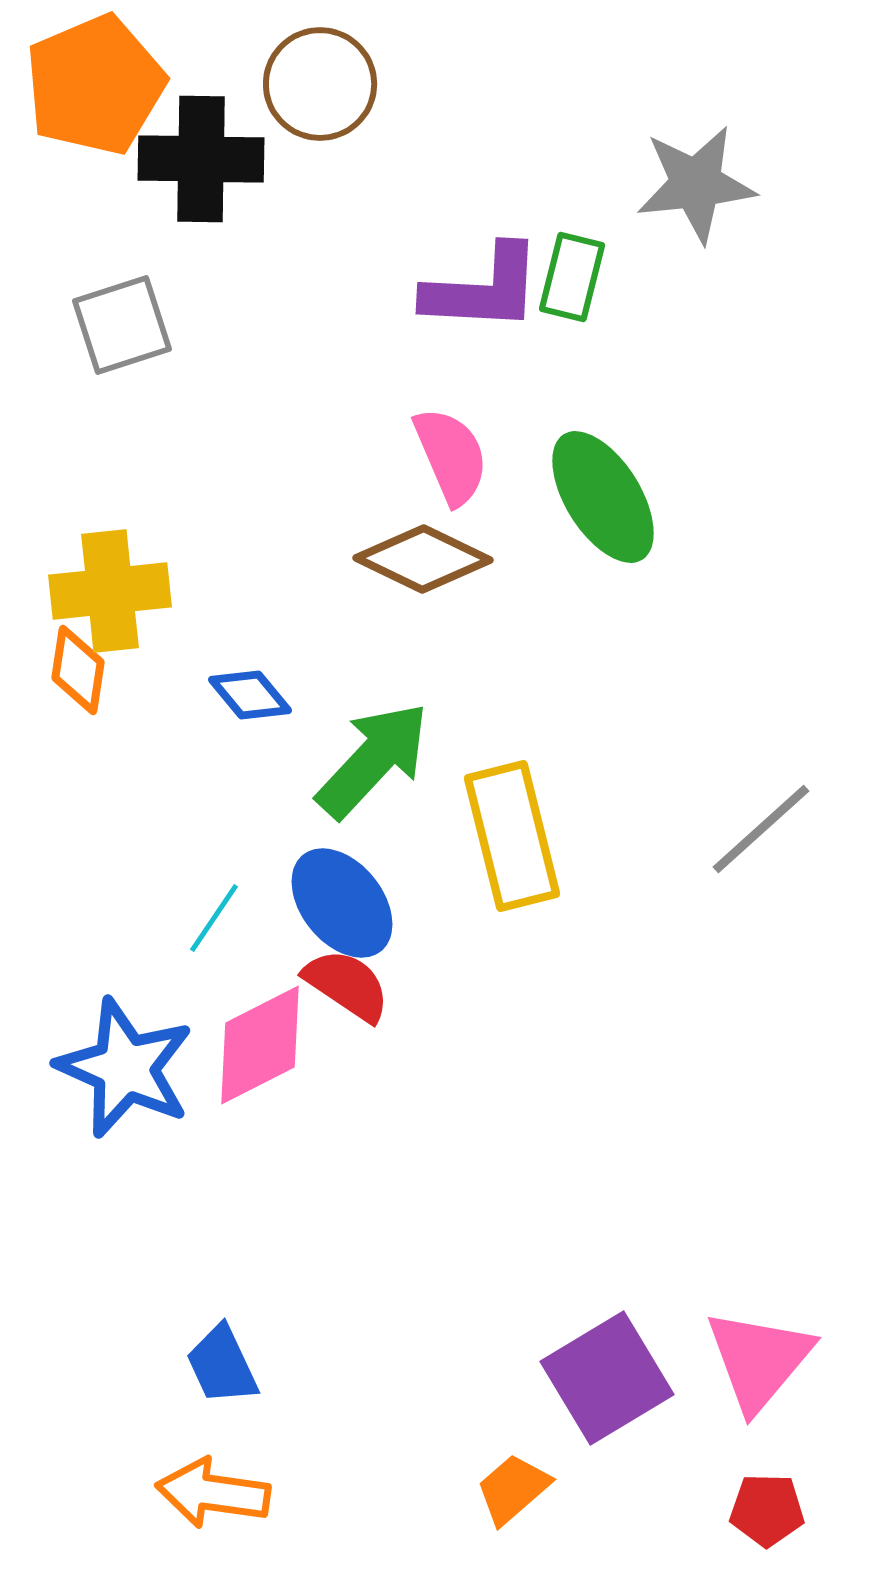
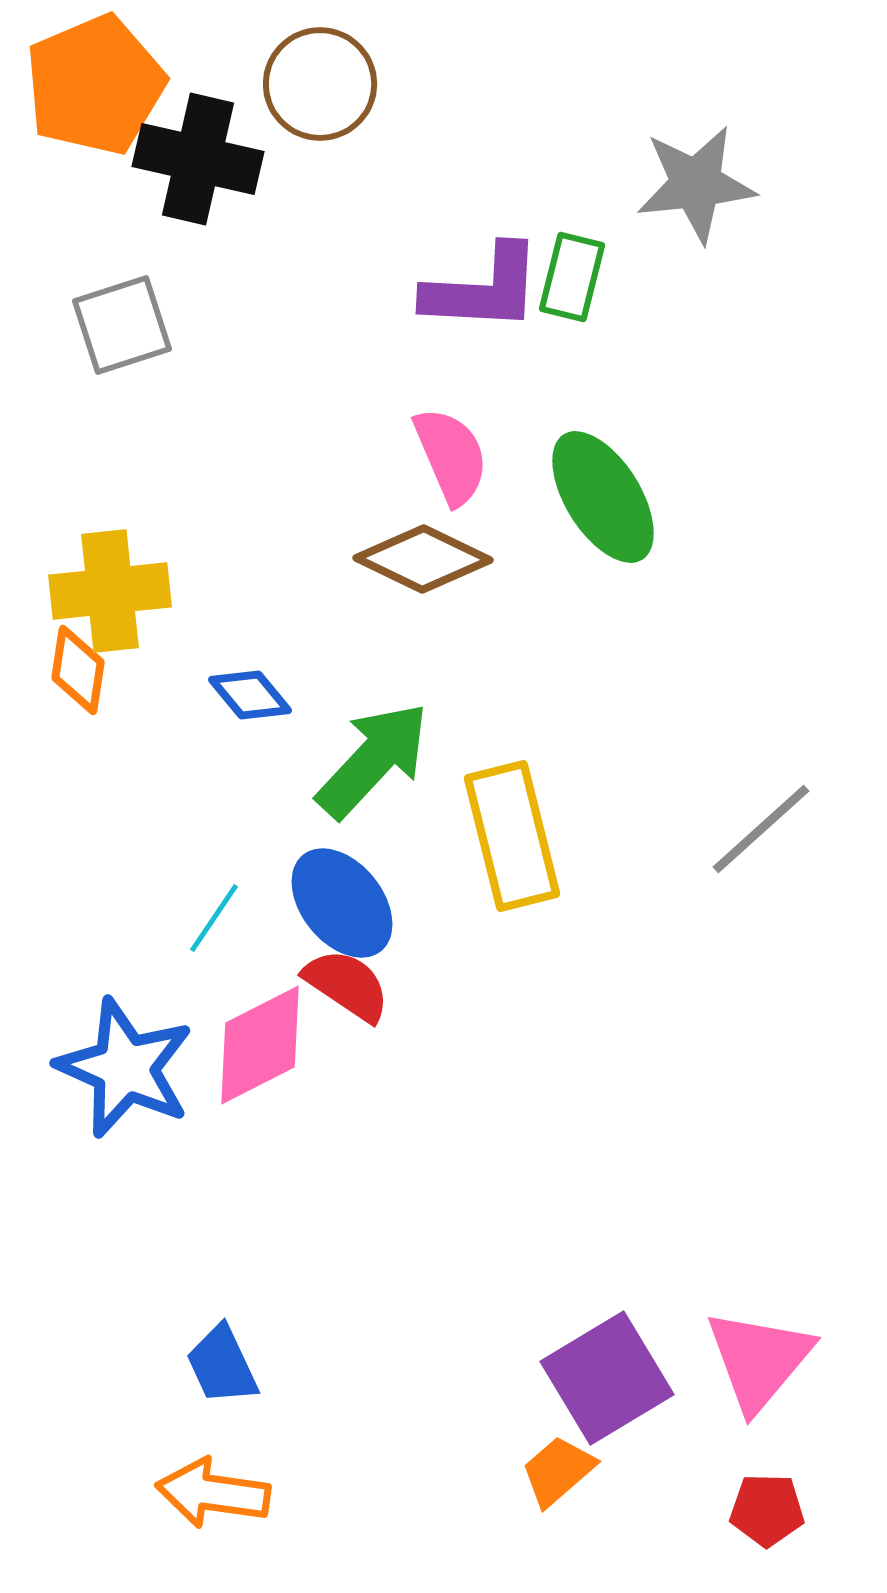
black cross: moved 3 px left; rotated 12 degrees clockwise
orange trapezoid: moved 45 px right, 18 px up
